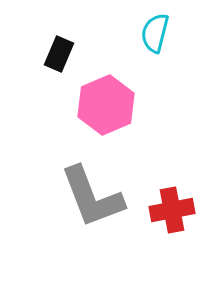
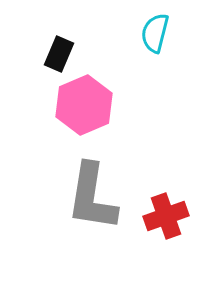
pink hexagon: moved 22 px left
gray L-shape: rotated 30 degrees clockwise
red cross: moved 6 px left, 6 px down; rotated 9 degrees counterclockwise
